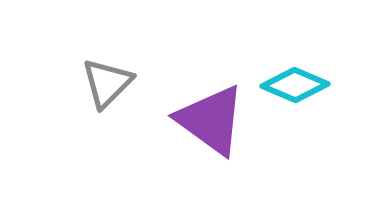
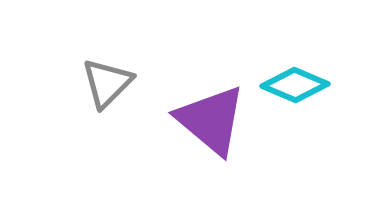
purple triangle: rotated 4 degrees clockwise
